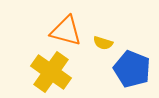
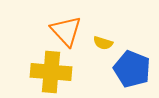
orange triangle: rotated 32 degrees clockwise
yellow cross: rotated 30 degrees counterclockwise
